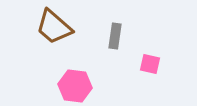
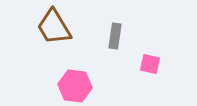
brown trapezoid: rotated 18 degrees clockwise
